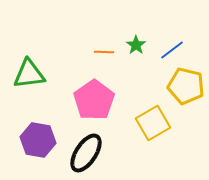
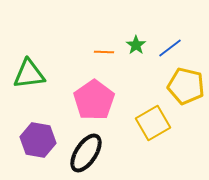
blue line: moved 2 px left, 2 px up
